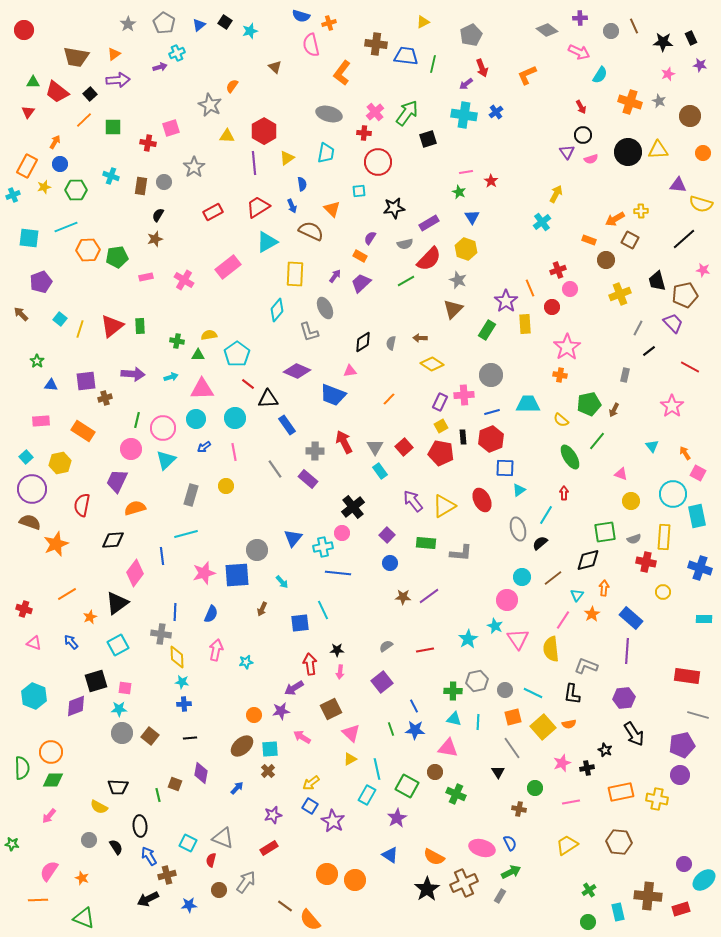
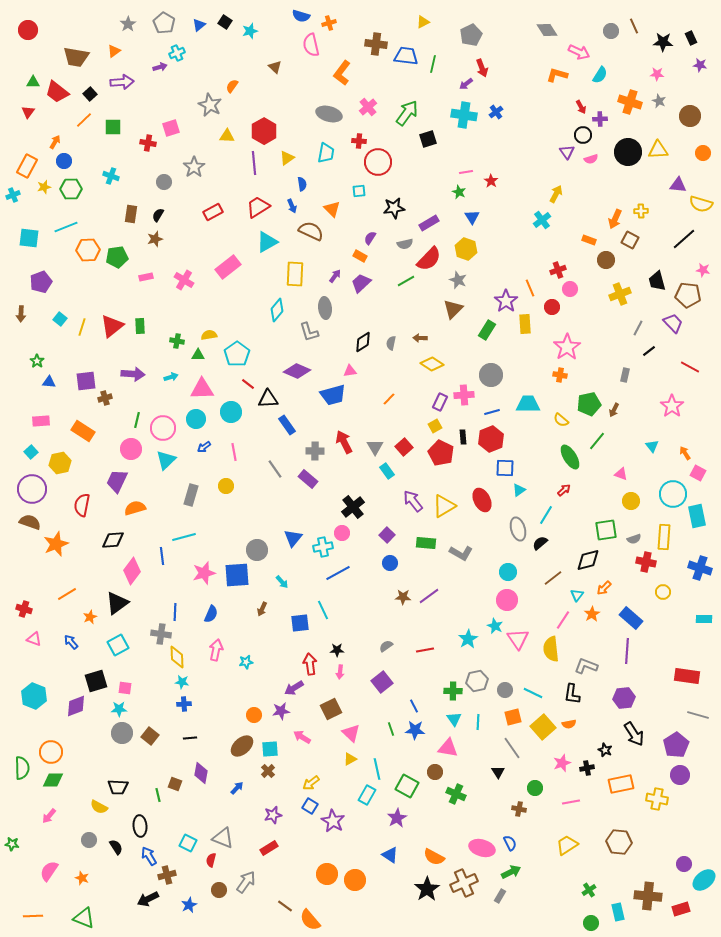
purple cross at (580, 18): moved 20 px right, 101 px down
red circle at (24, 30): moved 4 px right
gray diamond at (547, 30): rotated 20 degrees clockwise
orange triangle at (114, 54): moved 3 px up
pink star at (668, 74): moved 11 px left; rotated 24 degrees clockwise
orange L-shape at (527, 75): moved 30 px right; rotated 40 degrees clockwise
purple arrow at (118, 80): moved 4 px right, 2 px down
pink cross at (375, 112): moved 7 px left, 5 px up
red cross at (364, 133): moved 5 px left, 8 px down
blue circle at (60, 164): moved 4 px right, 3 px up
brown rectangle at (141, 186): moved 10 px left, 28 px down
green hexagon at (76, 190): moved 5 px left, 1 px up
orange arrow at (615, 219): rotated 36 degrees counterclockwise
cyan cross at (542, 222): moved 2 px up
brown pentagon at (685, 295): moved 3 px right; rotated 20 degrees clockwise
gray ellipse at (325, 308): rotated 20 degrees clockwise
brown arrow at (21, 314): rotated 133 degrees counterclockwise
yellow line at (80, 329): moved 2 px right, 2 px up
blue triangle at (51, 385): moved 2 px left, 3 px up
blue trapezoid at (333, 395): rotated 36 degrees counterclockwise
cyan circle at (235, 418): moved 4 px left, 6 px up
yellow square at (441, 426): moved 6 px left
red pentagon at (441, 453): rotated 15 degrees clockwise
cyan square at (26, 457): moved 5 px right, 5 px up
cyan rectangle at (380, 471): moved 7 px right
red arrow at (564, 493): moved 3 px up; rotated 48 degrees clockwise
green square at (605, 532): moved 1 px right, 2 px up
cyan line at (186, 534): moved 2 px left, 3 px down
gray L-shape at (461, 553): rotated 25 degrees clockwise
pink diamond at (135, 573): moved 3 px left, 2 px up
blue line at (338, 573): rotated 35 degrees counterclockwise
cyan circle at (522, 577): moved 14 px left, 5 px up
orange arrow at (604, 588): rotated 140 degrees counterclockwise
pink triangle at (34, 643): moved 4 px up
cyan triangle at (454, 719): rotated 42 degrees clockwise
purple pentagon at (682, 745): moved 6 px left; rotated 20 degrees counterclockwise
orange rectangle at (621, 792): moved 8 px up
orange line at (38, 900): moved 5 px left, 16 px down
blue star at (189, 905): rotated 21 degrees counterclockwise
green circle at (588, 922): moved 3 px right, 1 px down
